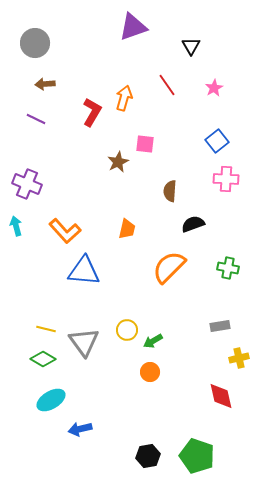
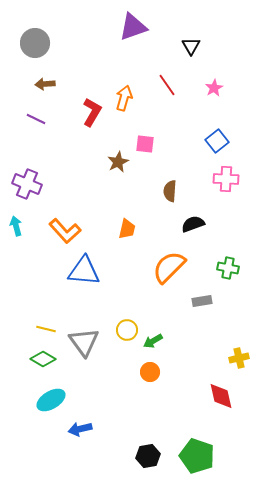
gray rectangle: moved 18 px left, 25 px up
